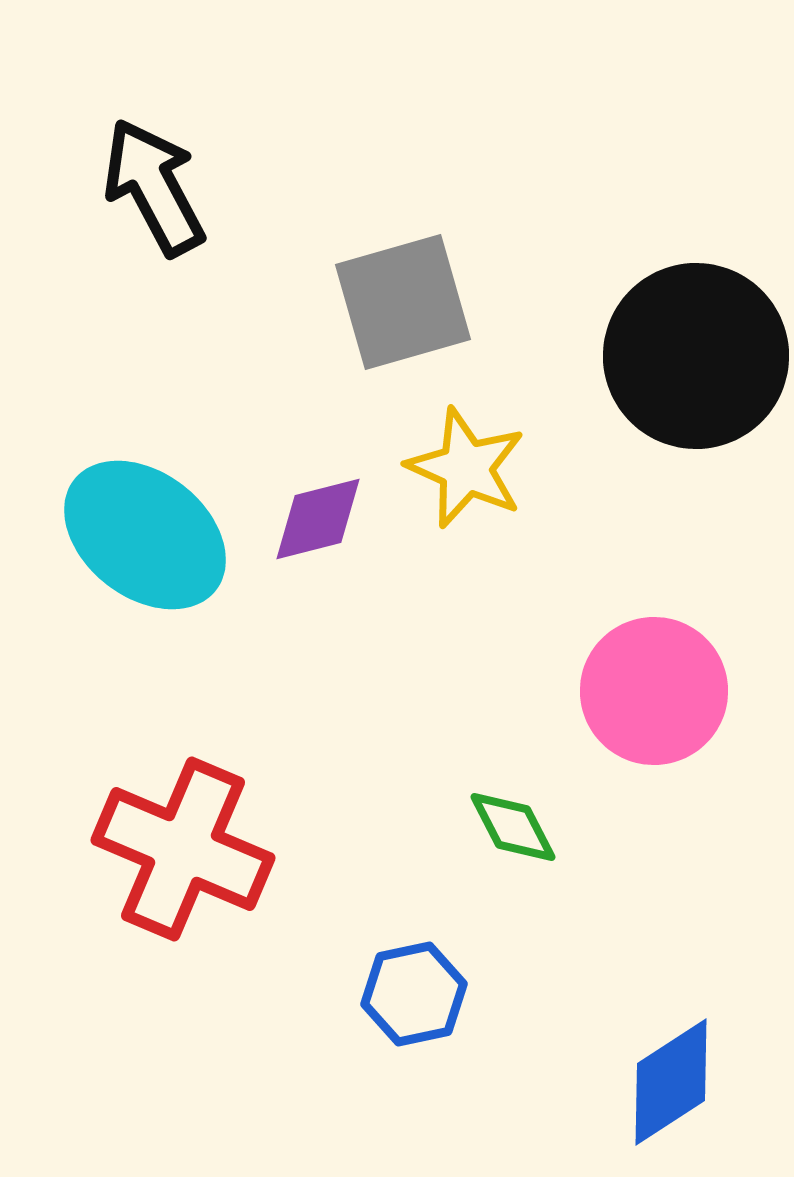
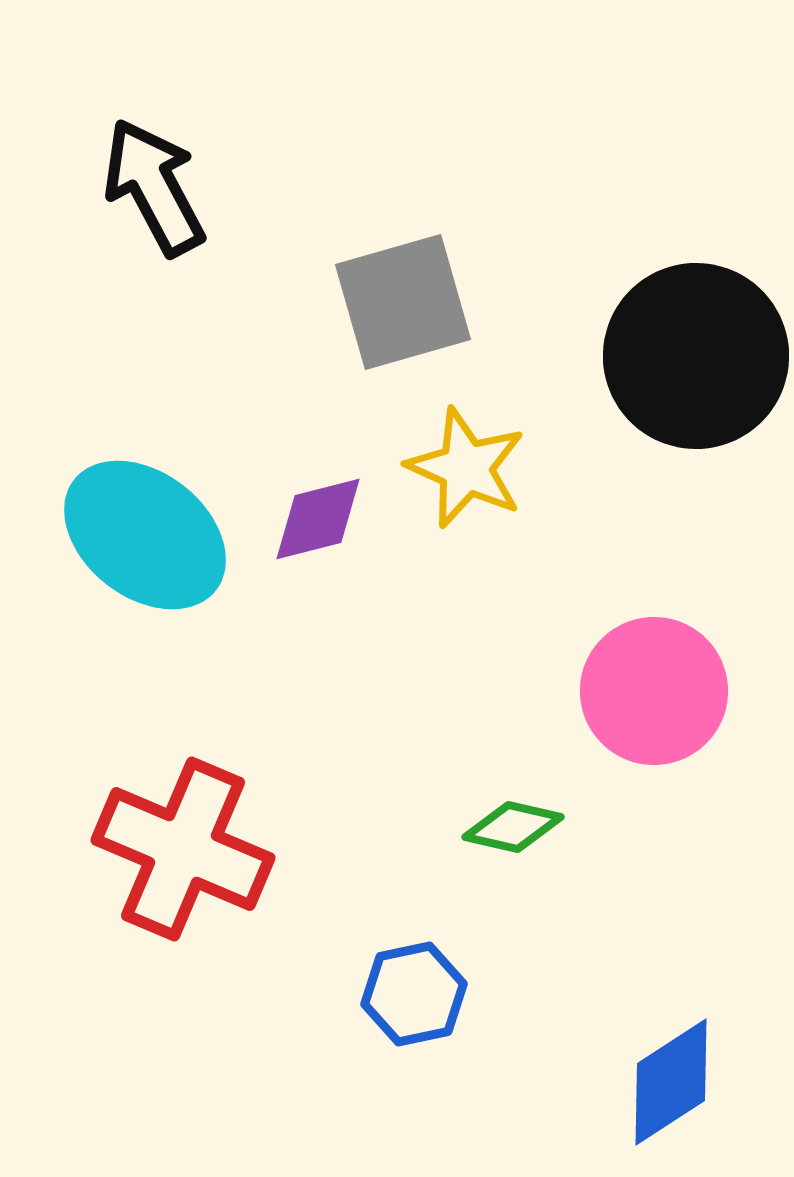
green diamond: rotated 50 degrees counterclockwise
